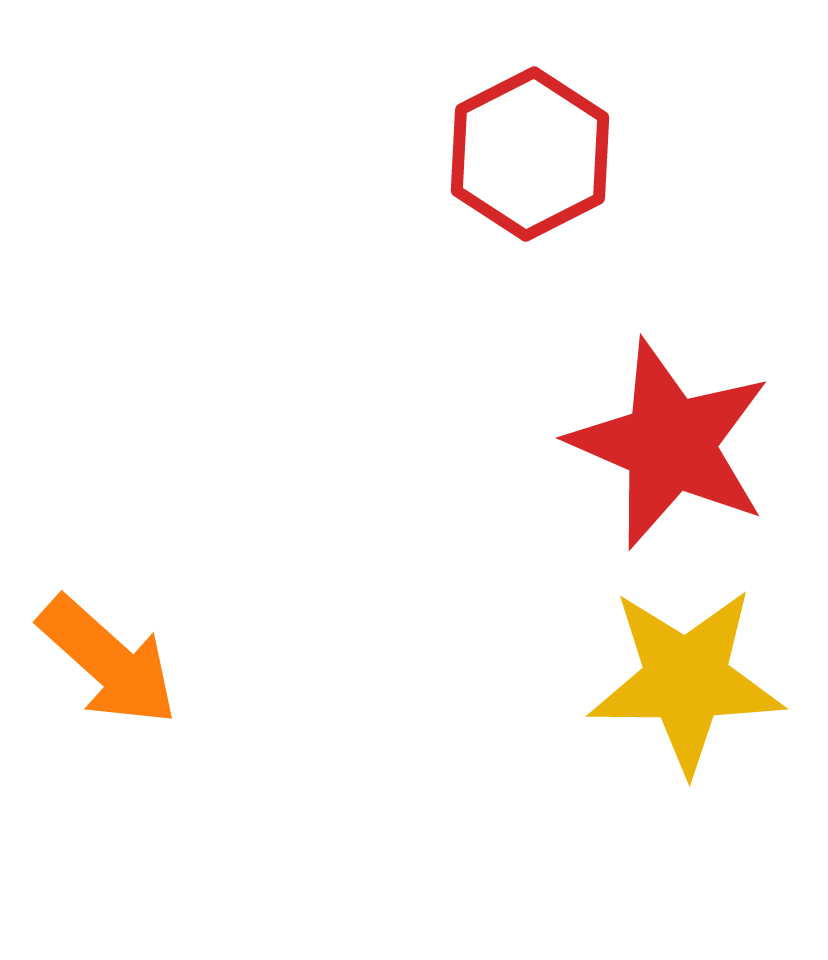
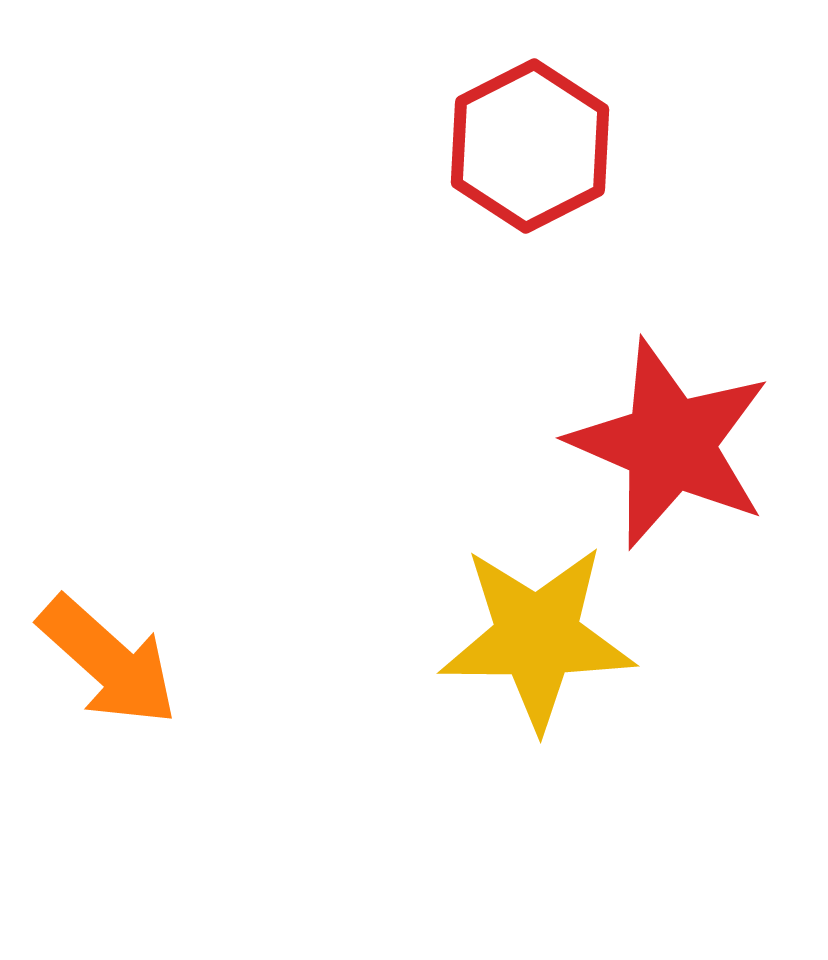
red hexagon: moved 8 px up
yellow star: moved 149 px left, 43 px up
